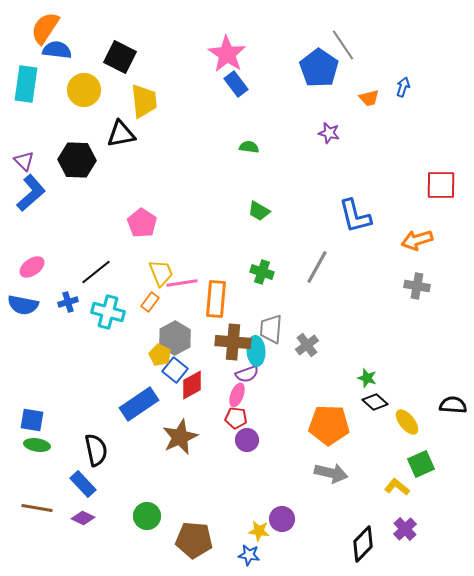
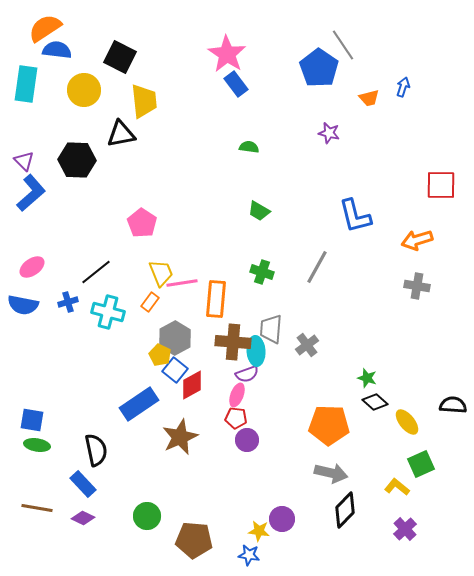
orange semicircle at (45, 28): rotated 24 degrees clockwise
black diamond at (363, 544): moved 18 px left, 34 px up
